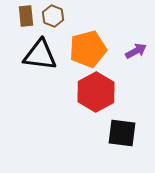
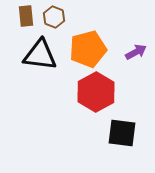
brown hexagon: moved 1 px right, 1 px down
purple arrow: moved 1 px down
